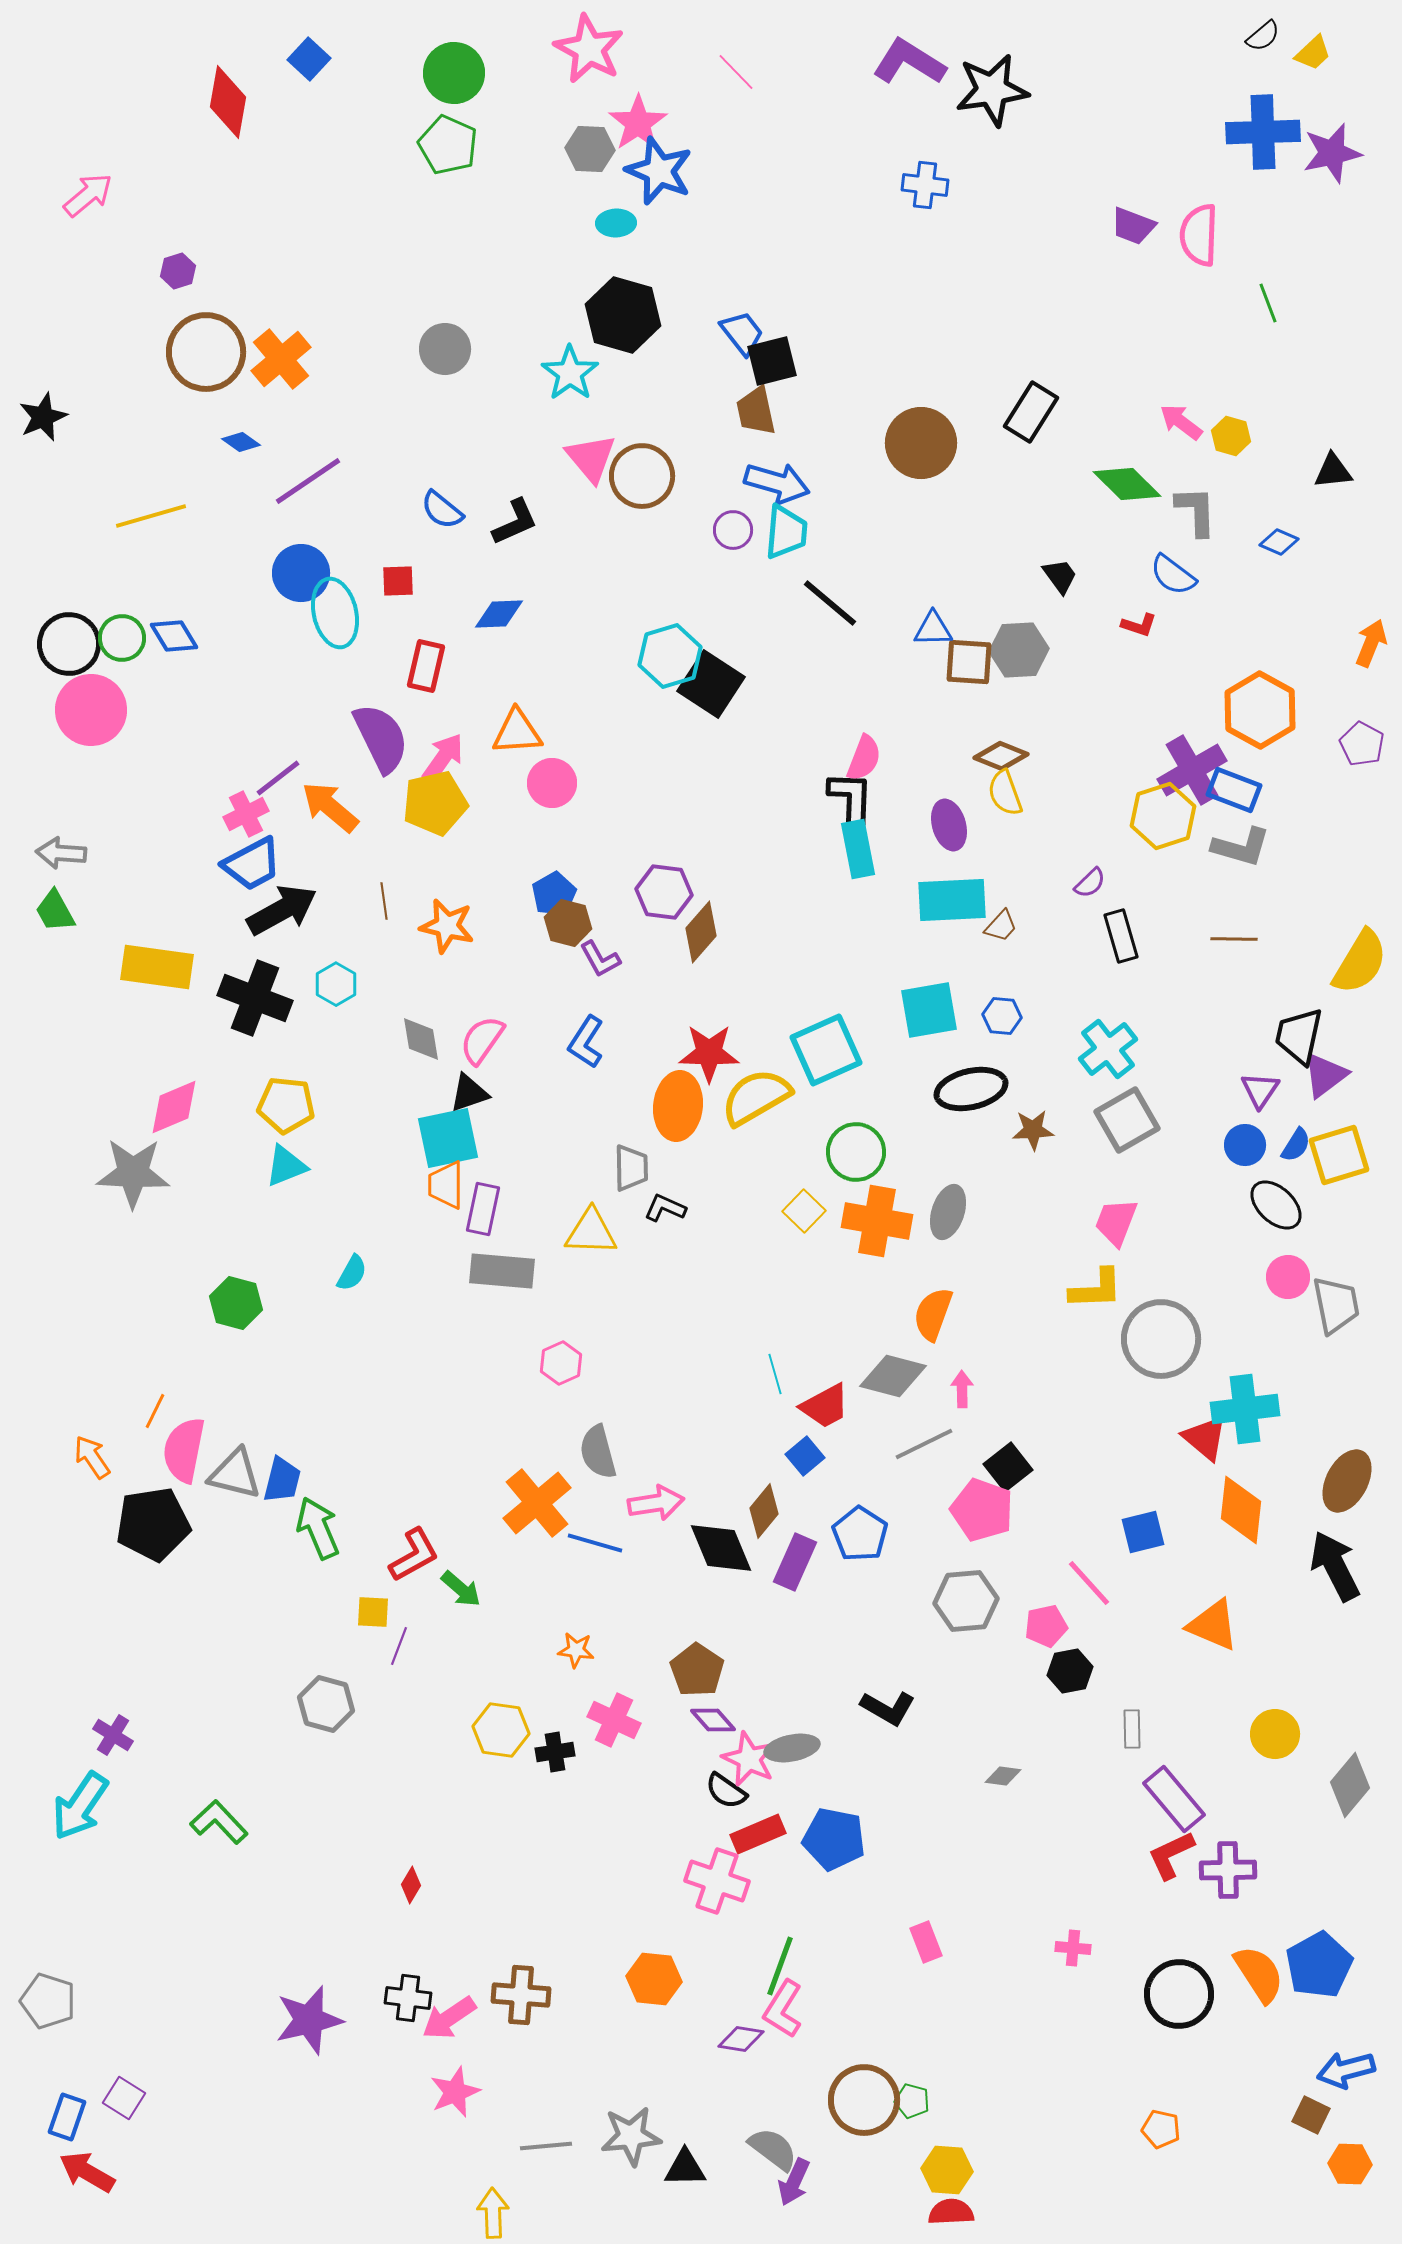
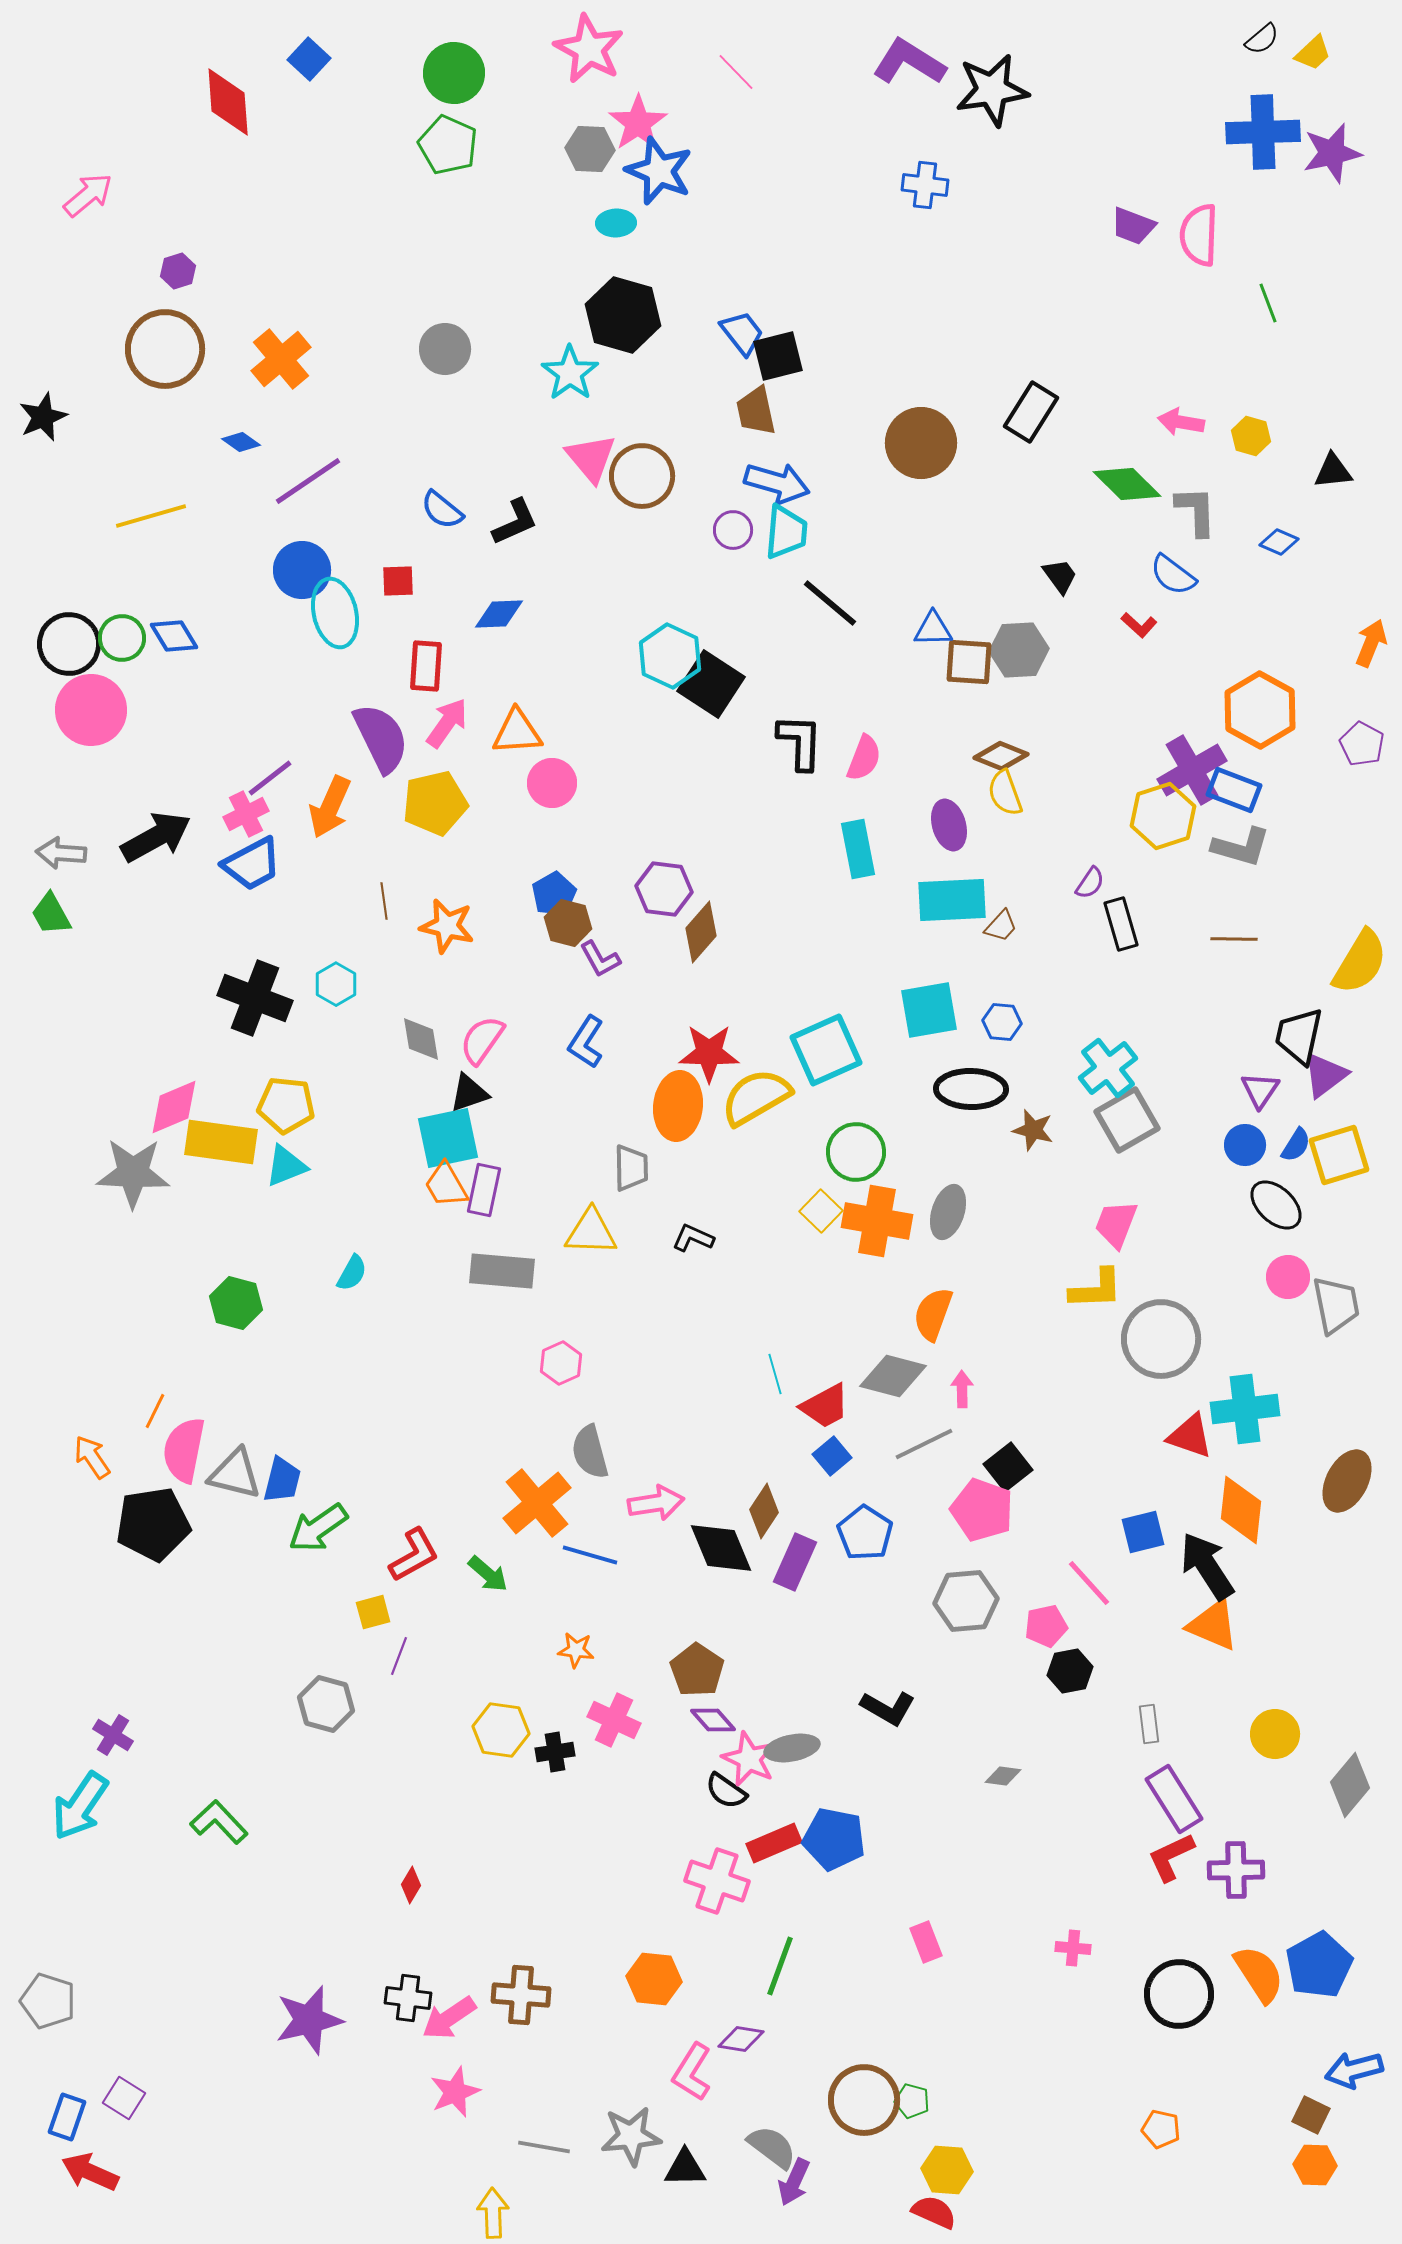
black semicircle at (1263, 36): moved 1 px left, 3 px down
red diamond at (228, 102): rotated 14 degrees counterclockwise
brown circle at (206, 352): moved 41 px left, 3 px up
black square at (772, 361): moved 6 px right, 5 px up
pink arrow at (1181, 422): rotated 27 degrees counterclockwise
yellow hexagon at (1231, 436): moved 20 px right
blue circle at (301, 573): moved 1 px right, 3 px up
red L-shape at (1139, 625): rotated 24 degrees clockwise
cyan hexagon at (670, 656): rotated 18 degrees counterclockwise
red rectangle at (426, 666): rotated 9 degrees counterclockwise
pink arrow at (443, 758): moved 4 px right, 35 px up
purple line at (278, 778): moved 8 px left
black L-shape at (851, 799): moved 51 px left, 57 px up
orange arrow at (330, 807): rotated 106 degrees counterclockwise
purple semicircle at (1090, 883): rotated 12 degrees counterclockwise
purple hexagon at (664, 892): moved 3 px up
black arrow at (282, 910): moved 126 px left, 73 px up
green trapezoid at (55, 911): moved 4 px left, 3 px down
black rectangle at (1121, 936): moved 12 px up
yellow rectangle at (157, 967): moved 64 px right, 175 px down
blue hexagon at (1002, 1016): moved 6 px down
cyan cross at (1108, 1049): moved 19 px down
black ellipse at (971, 1089): rotated 14 degrees clockwise
brown star at (1033, 1130): rotated 18 degrees clockwise
orange trapezoid at (446, 1185): rotated 30 degrees counterclockwise
black L-shape at (665, 1208): moved 28 px right, 30 px down
purple rectangle at (483, 1209): moved 1 px right, 19 px up
yellow square at (804, 1211): moved 17 px right
pink trapezoid at (1116, 1222): moved 2 px down
red triangle at (1205, 1438): moved 15 px left, 2 px up; rotated 21 degrees counterclockwise
gray semicircle at (598, 1452): moved 8 px left
blue square at (805, 1456): moved 27 px right
brown diamond at (764, 1511): rotated 6 degrees counterclockwise
green arrow at (318, 1528): rotated 102 degrees counterclockwise
blue pentagon at (860, 1534): moved 5 px right, 1 px up
blue line at (595, 1543): moved 5 px left, 12 px down
black arrow at (1335, 1566): moved 128 px left; rotated 6 degrees counterclockwise
green arrow at (461, 1589): moved 27 px right, 15 px up
yellow square at (373, 1612): rotated 18 degrees counterclockwise
purple line at (399, 1646): moved 10 px down
gray rectangle at (1132, 1729): moved 17 px right, 5 px up; rotated 6 degrees counterclockwise
purple rectangle at (1174, 1799): rotated 8 degrees clockwise
red rectangle at (758, 1834): moved 16 px right, 9 px down
red L-shape at (1171, 1855): moved 2 px down
purple cross at (1228, 1870): moved 8 px right
pink L-shape at (783, 2009): moved 91 px left, 63 px down
blue arrow at (1346, 2070): moved 8 px right
gray line at (546, 2146): moved 2 px left, 1 px down; rotated 15 degrees clockwise
gray semicircle at (773, 2149): moved 1 px left, 2 px up
orange hexagon at (1350, 2164): moved 35 px left, 1 px down
red arrow at (87, 2172): moved 3 px right; rotated 6 degrees counterclockwise
red semicircle at (951, 2212): moved 17 px left; rotated 27 degrees clockwise
